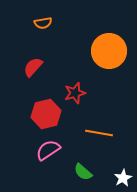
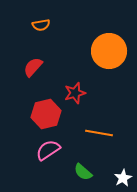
orange semicircle: moved 2 px left, 2 px down
